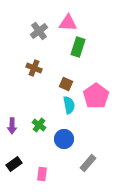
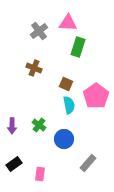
pink rectangle: moved 2 px left
